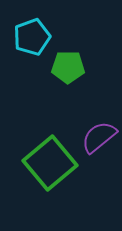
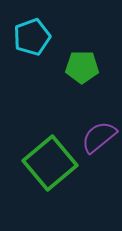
green pentagon: moved 14 px right
